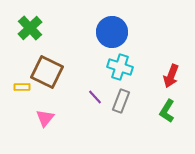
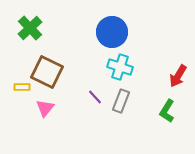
red arrow: moved 7 px right; rotated 10 degrees clockwise
pink triangle: moved 10 px up
